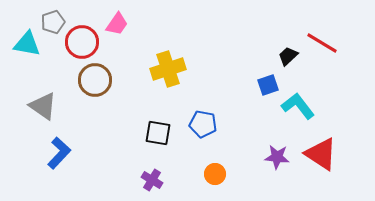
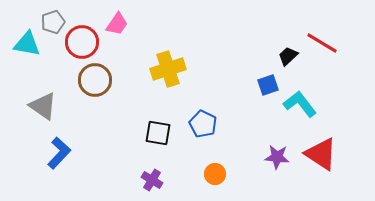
cyan L-shape: moved 2 px right, 2 px up
blue pentagon: rotated 16 degrees clockwise
